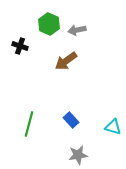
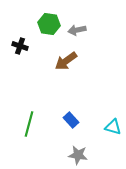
green hexagon: rotated 15 degrees counterclockwise
gray star: rotated 18 degrees clockwise
